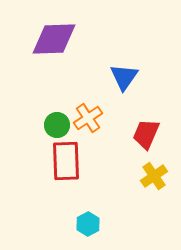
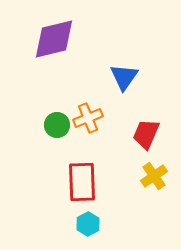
purple diamond: rotated 12 degrees counterclockwise
orange cross: rotated 12 degrees clockwise
red rectangle: moved 16 px right, 21 px down
